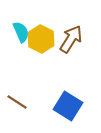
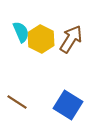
blue square: moved 1 px up
